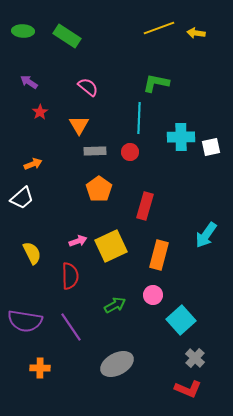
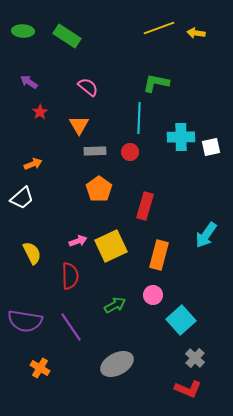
orange cross: rotated 30 degrees clockwise
